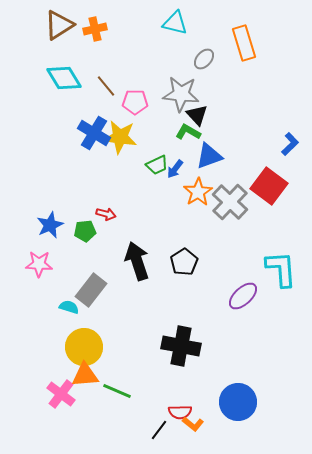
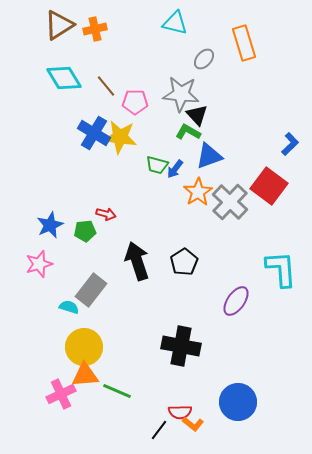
green trapezoid: rotated 40 degrees clockwise
pink star: rotated 20 degrees counterclockwise
purple ellipse: moved 7 px left, 5 px down; rotated 12 degrees counterclockwise
pink cross: rotated 28 degrees clockwise
